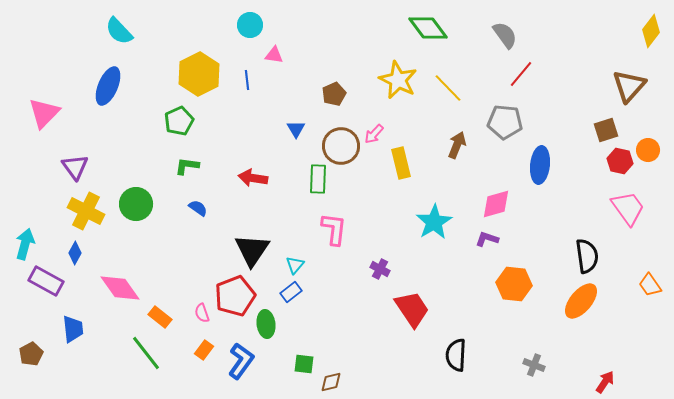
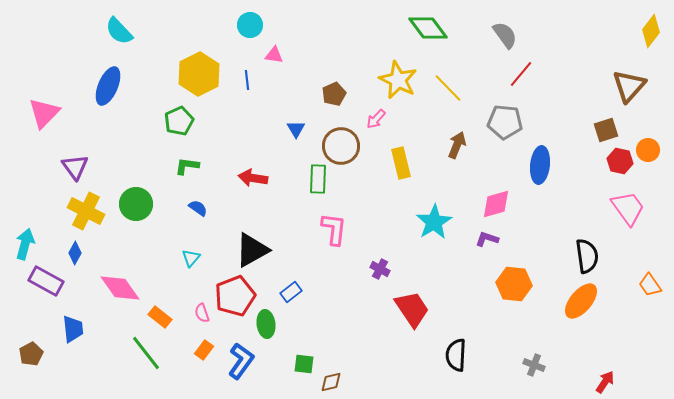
pink arrow at (374, 134): moved 2 px right, 15 px up
black triangle at (252, 250): rotated 27 degrees clockwise
cyan triangle at (295, 265): moved 104 px left, 7 px up
